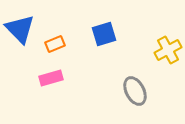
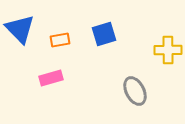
orange rectangle: moved 5 px right, 4 px up; rotated 12 degrees clockwise
yellow cross: rotated 28 degrees clockwise
